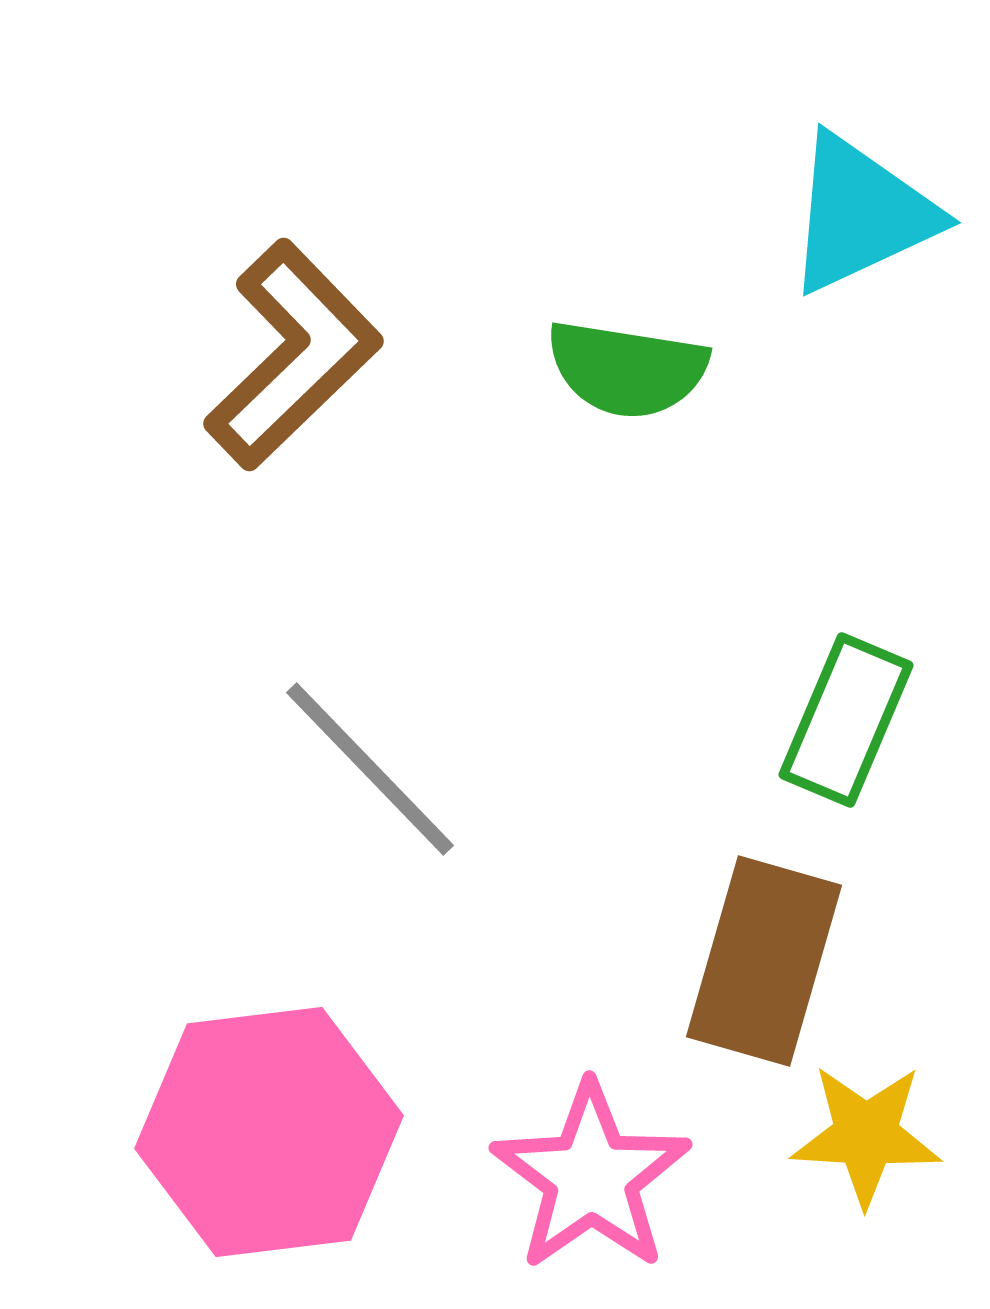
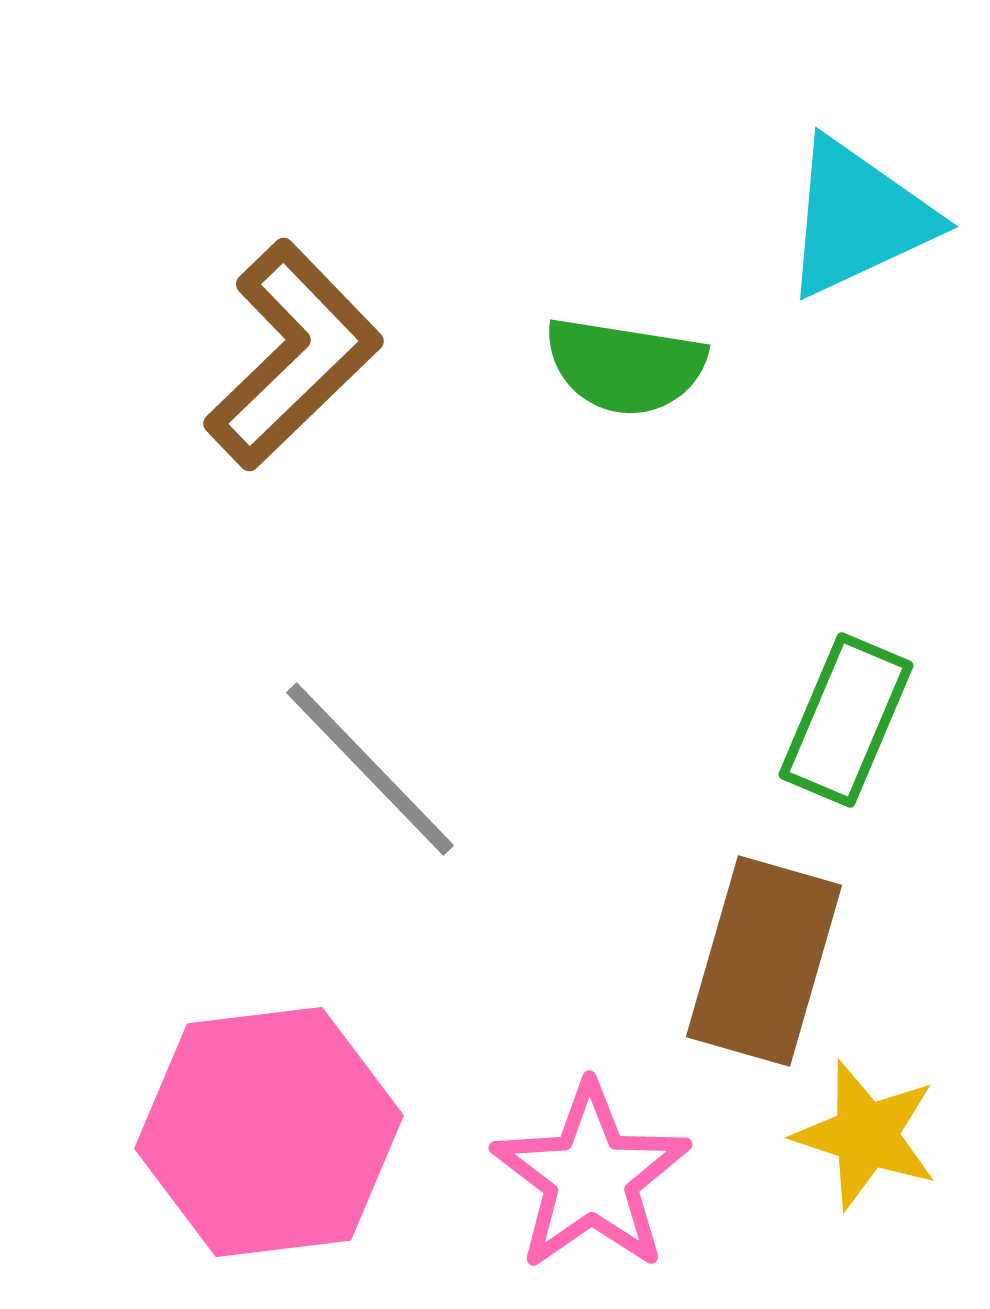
cyan triangle: moved 3 px left, 4 px down
green semicircle: moved 2 px left, 3 px up
yellow star: rotated 15 degrees clockwise
